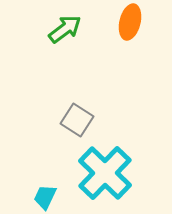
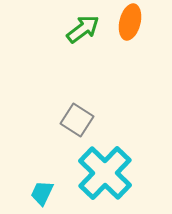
green arrow: moved 18 px right
cyan trapezoid: moved 3 px left, 4 px up
